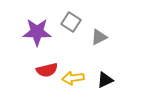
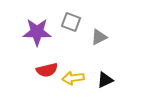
gray square: rotated 12 degrees counterclockwise
